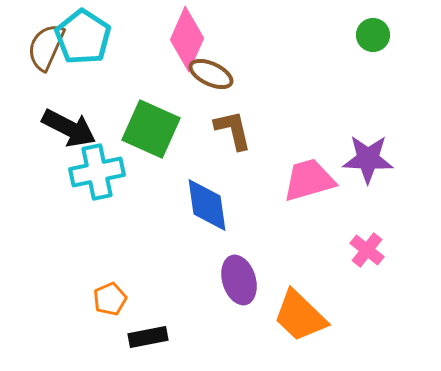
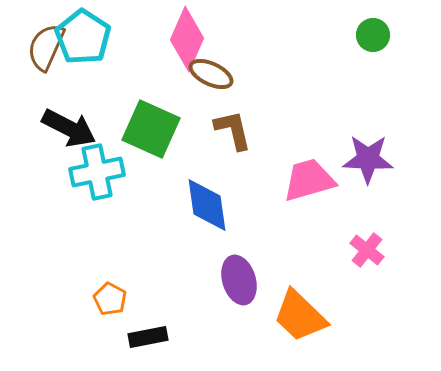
orange pentagon: rotated 20 degrees counterclockwise
